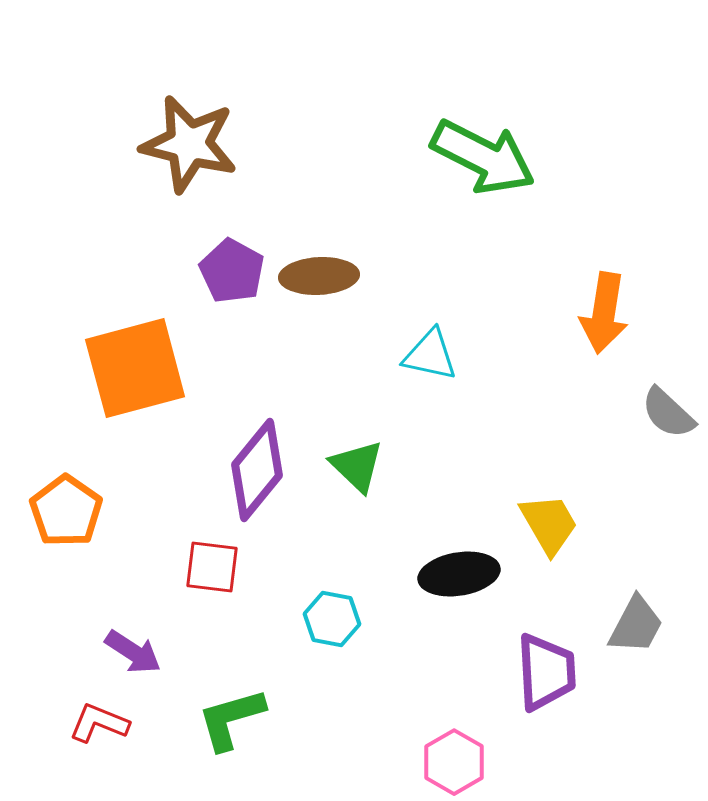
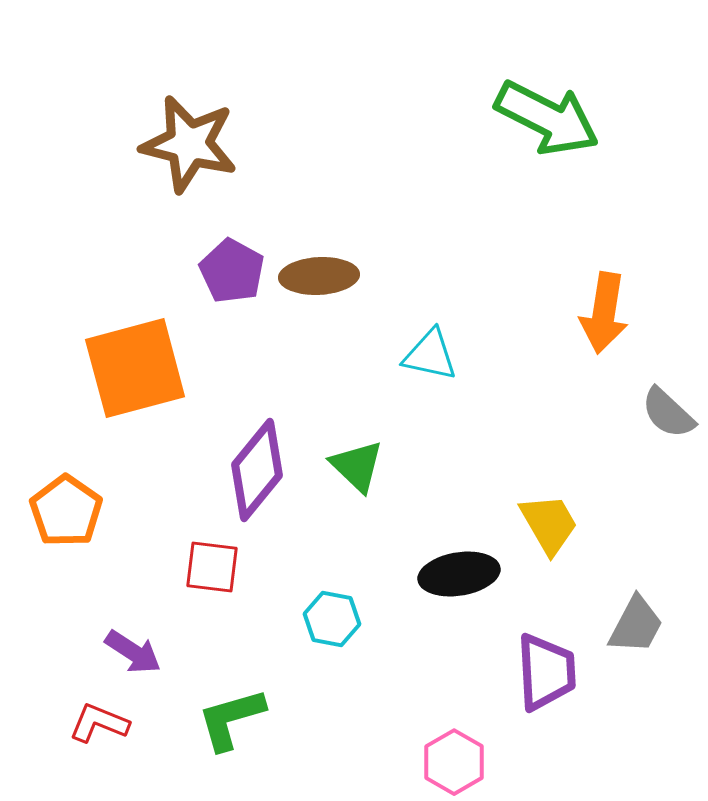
green arrow: moved 64 px right, 39 px up
